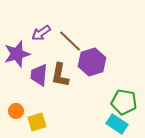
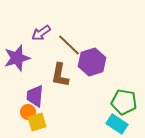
brown line: moved 1 px left, 4 px down
purple star: moved 4 px down
purple trapezoid: moved 4 px left, 21 px down
orange circle: moved 12 px right, 1 px down
